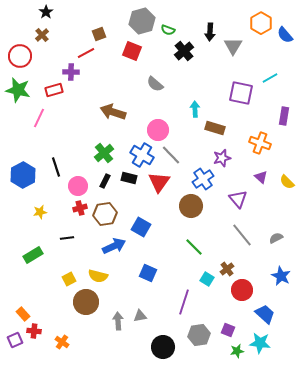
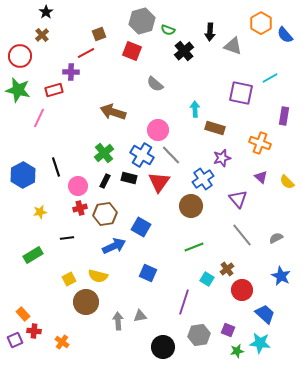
gray triangle at (233, 46): rotated 42 degrees counterclockwise
green line at (194, 247): rotated 66 degrees counterclockwise
